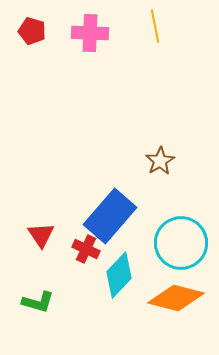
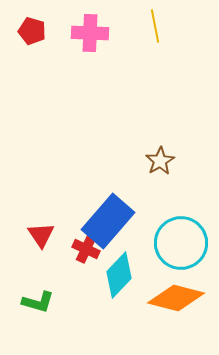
blue rectangle: moved 2 px left, 5 px down
